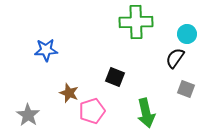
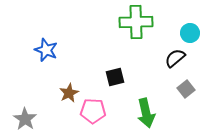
cyan circle: moved 3 px right, 1 px up
blue star: rotated 25 degrees clockwise
black semicircle: rotated 15 degrees clockwise
black square: rotated 36 degrees counterclockwise
gray square: rotated 30 degrees clockwise
brown star: rotated 24 degrees clockwise
pink pentagon: moved 1 px right; rotated 20 degrees clockwise
gray star: moved 3 px left, 4 px down
